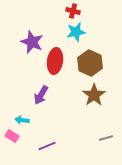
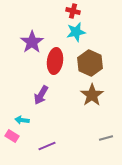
purple star: rotated 15 degrees clockwise
brown star: moved 2 px left
